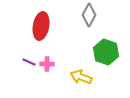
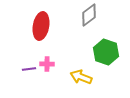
gray diamond: rotated 25 degrees clockwise
purple line: moved 7 px down; rotated 32 degrees counterclockwise
